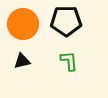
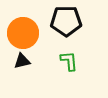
orange circle: moved 9 px down
